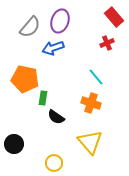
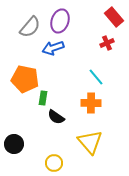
orange cross: rotated 18 degrees counterclockwise
